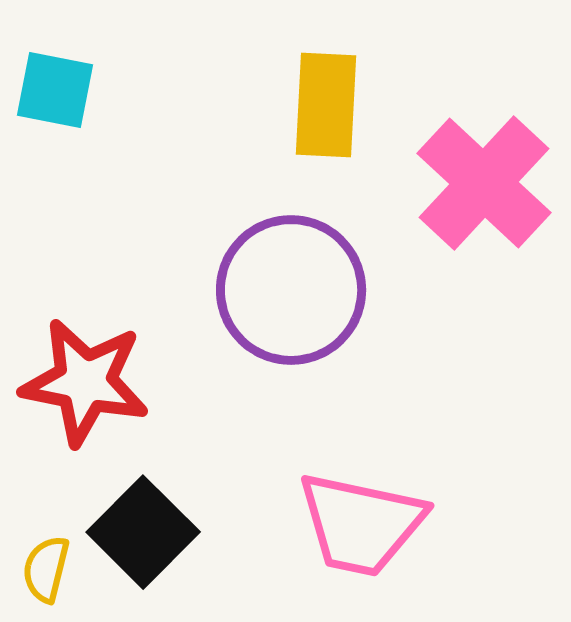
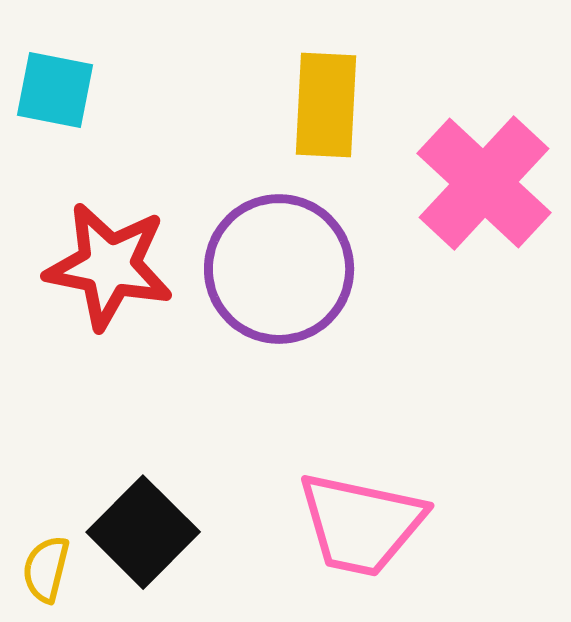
purple circle: moved 12 px left, 21 px up
red star: moved 24 px right, 116 px up
